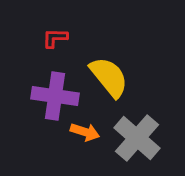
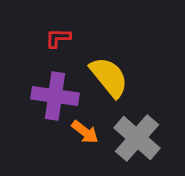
red L-shape: moved 3 px right
orange arrow: rotated 20 degrees clockwise
